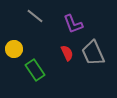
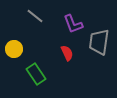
gray trapezoid: moved 6 px right, 11 px up; rotated 32 degrees clockwise
green rectangle: moved 1 px right, 4 px down
